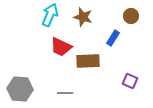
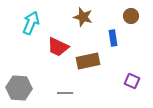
cyan arrow: moved 19 px left, 8 px down
blue rectangle: rotated 42 degrees counterclockwise
red trapezoid: moved 3 px left
brown rectangle: rotated 10 degrees counterclockwise
purple square: moved 2 px right
gray hexagon: moved 1 px left, 1 px up
